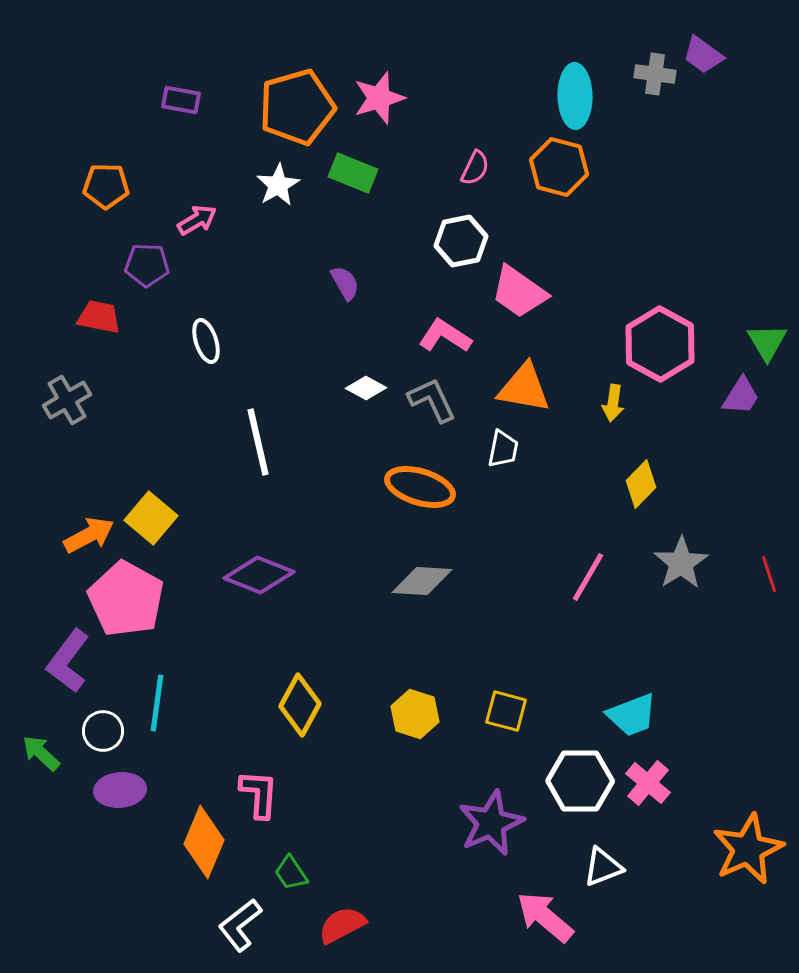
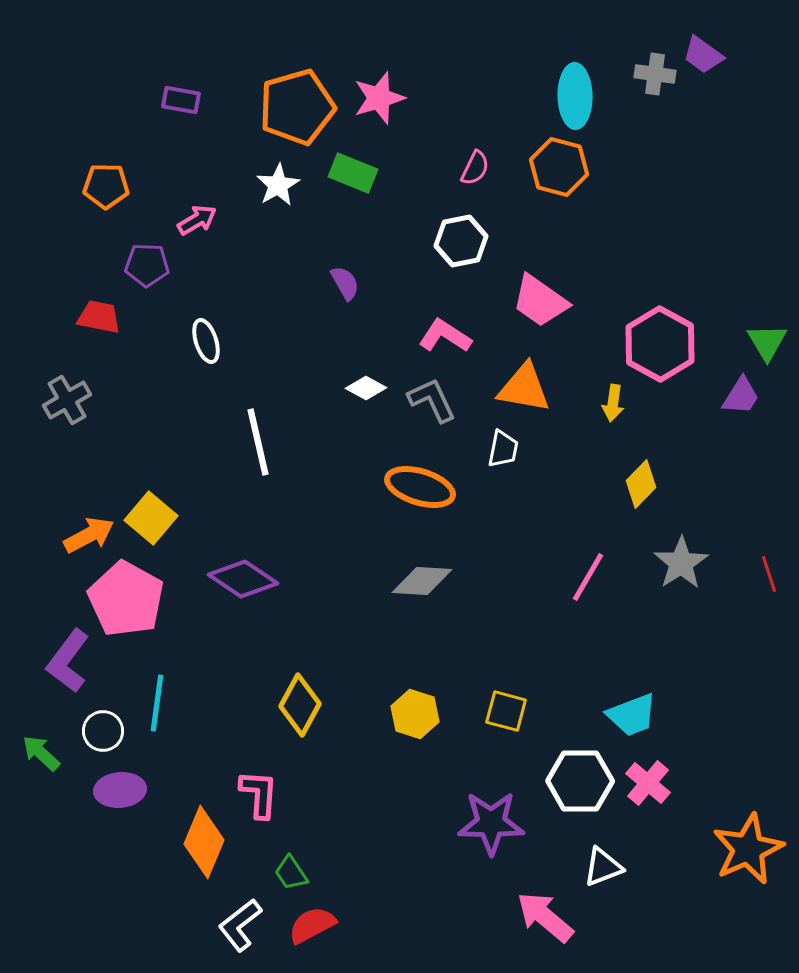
pink trapezoid at (519, 292): moved 21 px right, 9 px down
purple diamond at (259, 575): moved 16 px left, 4 px down; rotated 12 degrees clockwise
purple star at (491, 823): rotated 24 degrees clockwise
red semicircle at (342, 925): moved 30 px left
